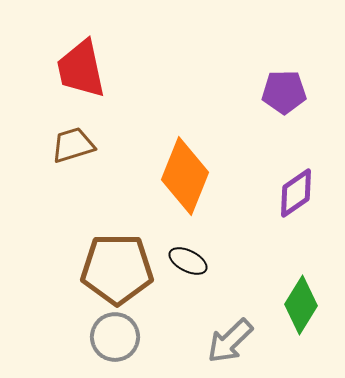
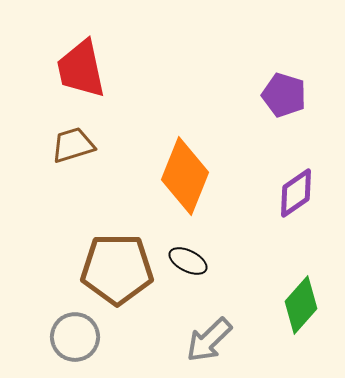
purple pentagon: moved 3 px down; rotated 18 degrees clockwise
green diamond: rotated 10 degrees clockwise
gray circle: moved 40 px left
gray arrow: moved 21 px left, 1 px up
